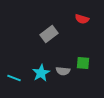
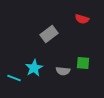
cyan star: moved 7 px left, 5 px up
